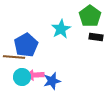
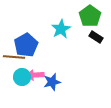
black rectangle: rotated 24 degrees clockwise
blue star: moved 1 px down
